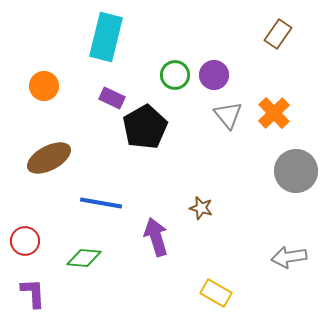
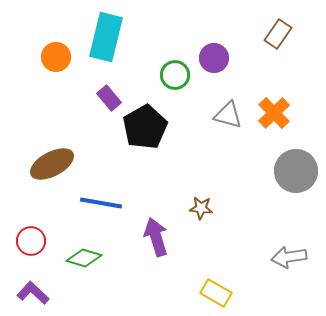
purple circle: moved 17 px up
orange circle: moved 12 px right, 29 px up
purple rectangle: moved 3 px left; rotated 25 degrees clockwise
gray triangle: rotated 36 degrees counterclockwise
brown ellipse: moved 3 px right, 6 px down
brown star: rotated 10 degrees counterclockwise
red circle: moved 6 px right
green diamond: rotated 12 degrees clockwise
purple L-shape: rotated 44 degrees counterclockwise
